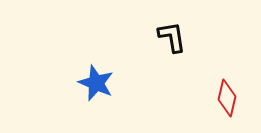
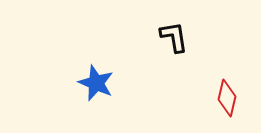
black L-shape: moved 2 px right
